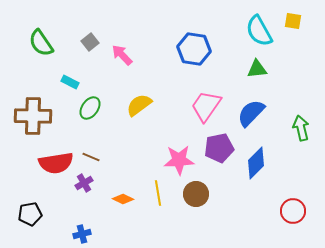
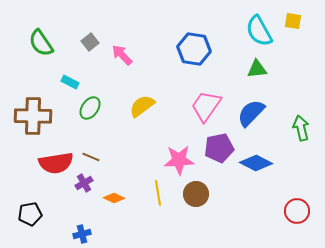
yellow semicircle: moved 3 px right, 1 px down
blue diamond: rotated 72 degrees clockwise
orange diamond: moved 9 px left, 1 px up
red circle: moved 4 px right
